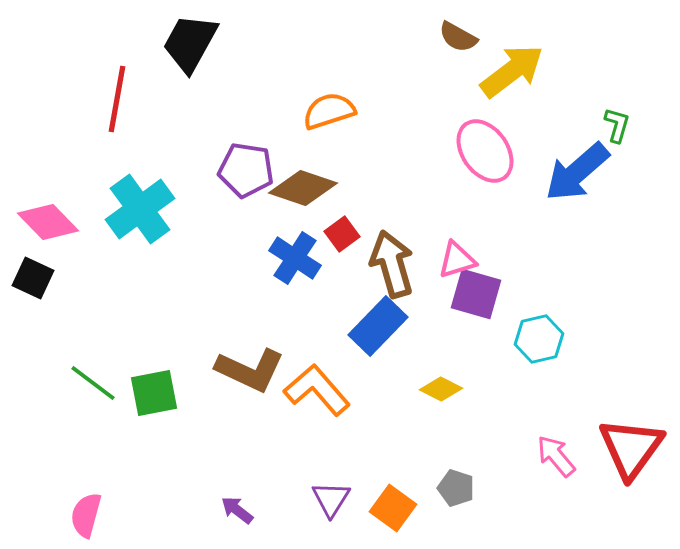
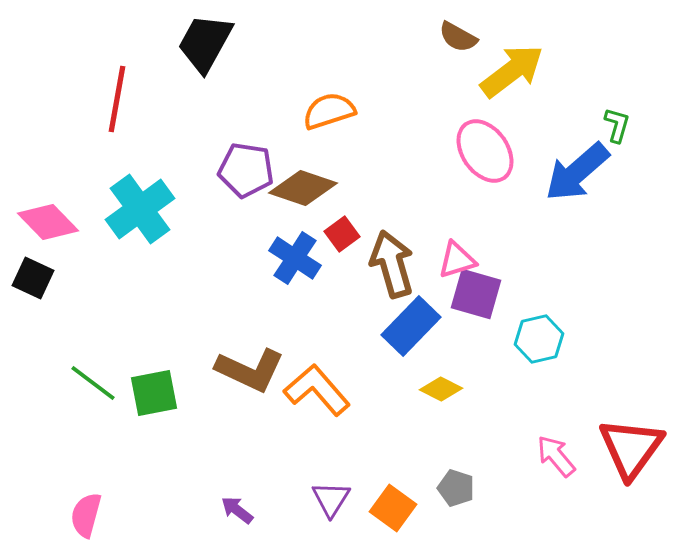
black trapezoid: moved 15 px right
blue rectangle: moved 33 px right
